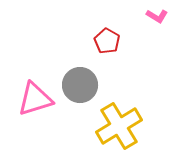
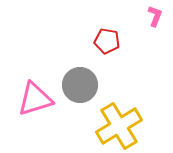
pink L-shape: moved 2 px left; rotated 100 degrees counterclockwise
red pentagon: rotated 20 degrees counterclockwise
